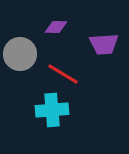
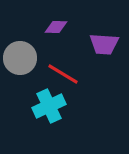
purple trapezoid: rotated 8 degrees clockwise
gray circle: moved 4 px down
cyan cross: moved 3 px left, 4 px up; rotated 20 degrees counterclockwise
